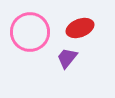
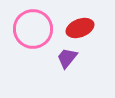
pink circle: moved 3 px right, 3 px up
